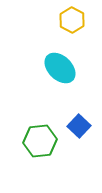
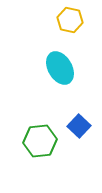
yellow hexagon: moved 2 px left; rotated 15 degrees counterclockwise
cyan ellipse: rotated 16 degrees clockwise
